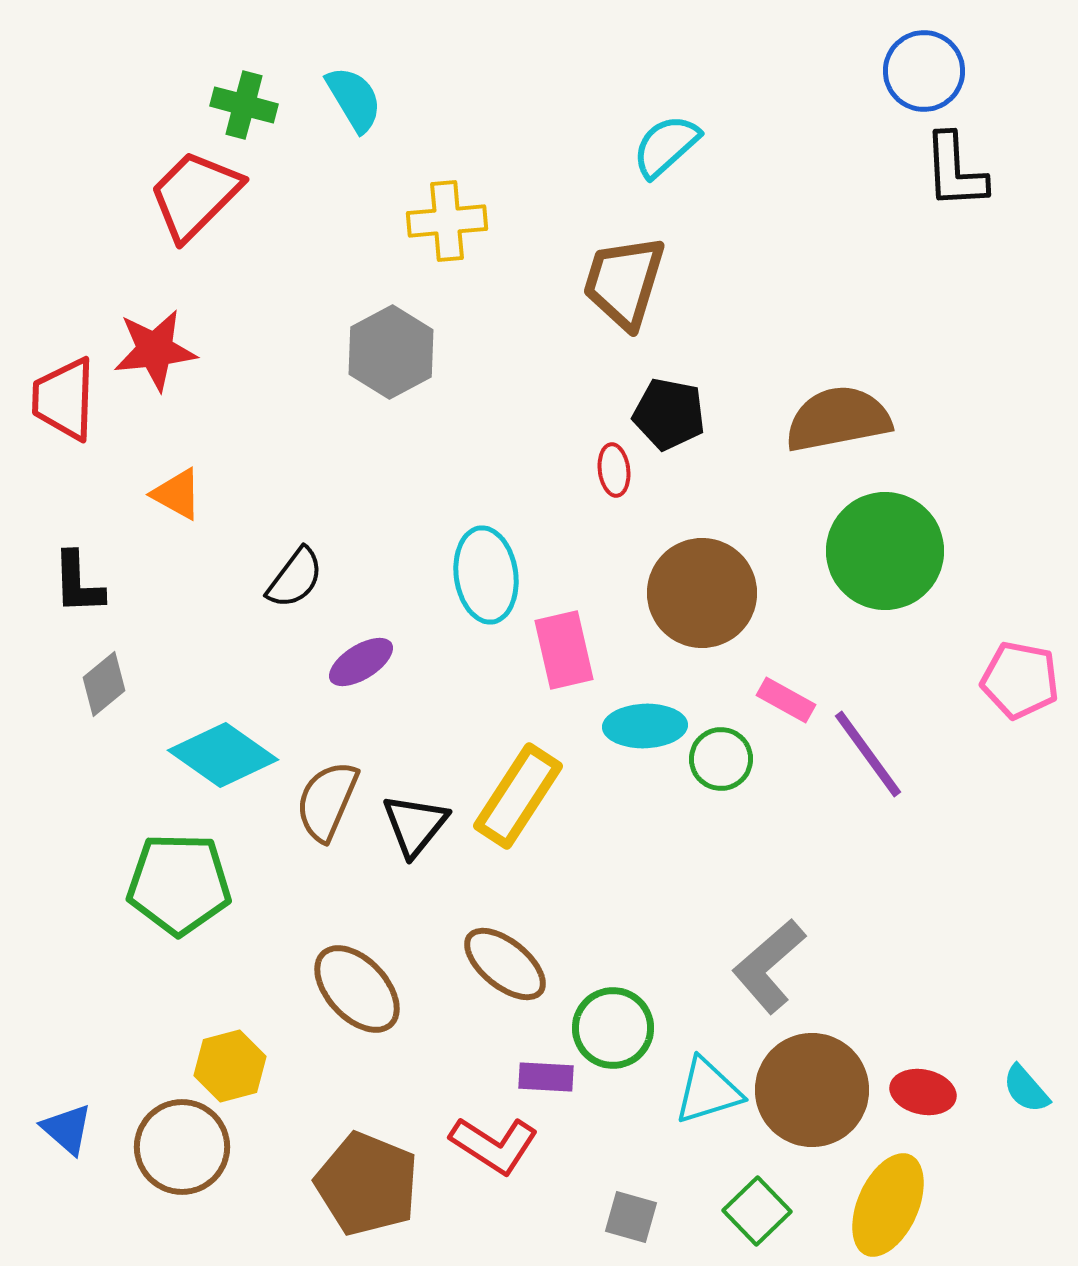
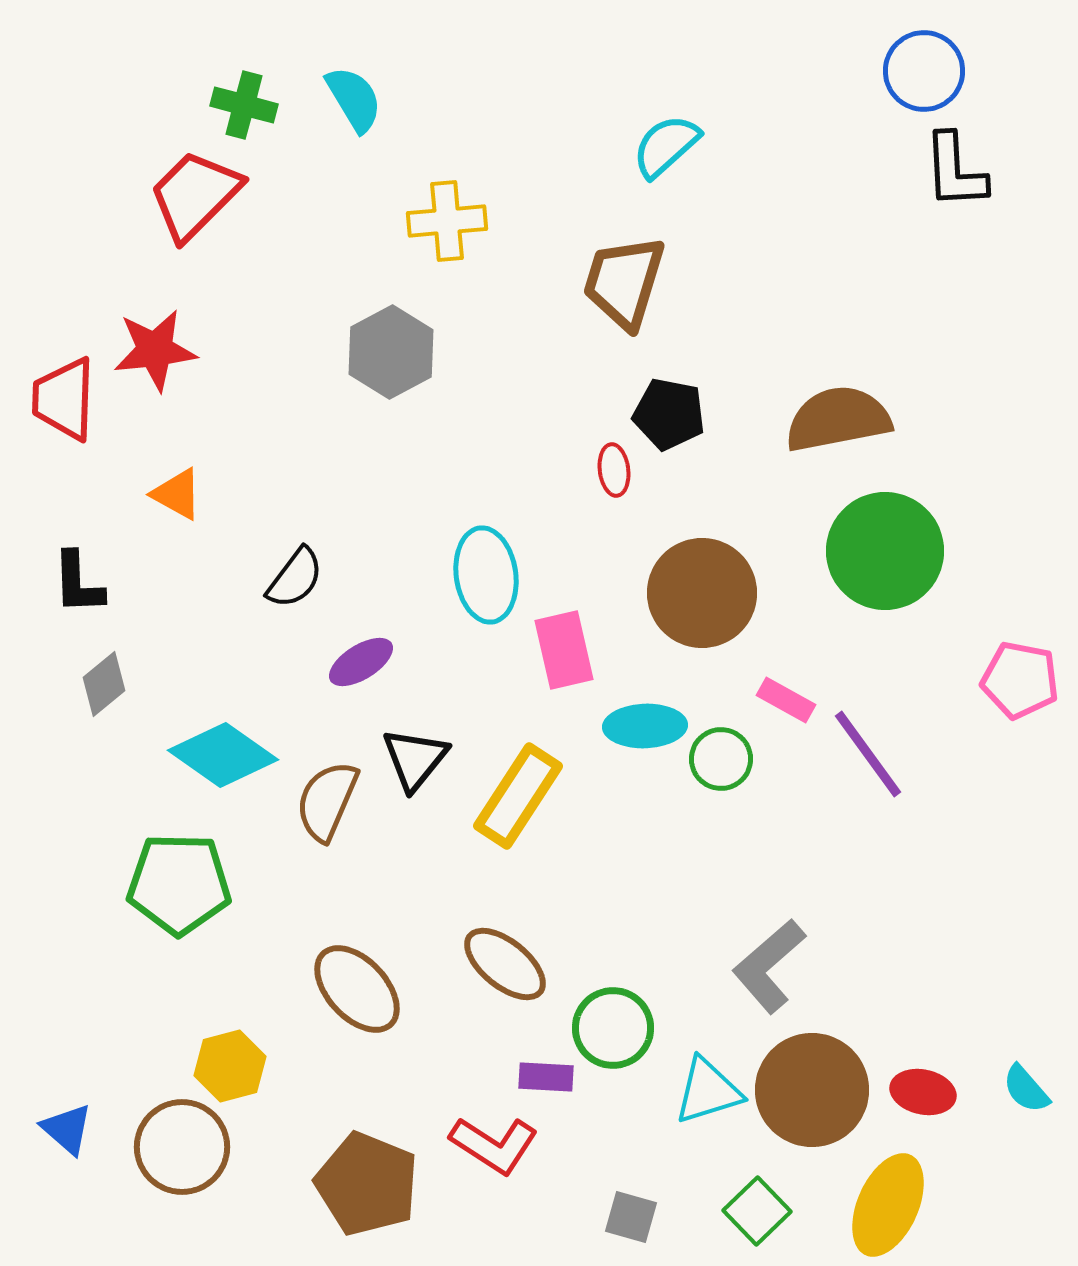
black triangle at (415, 825): moved 66 px up
